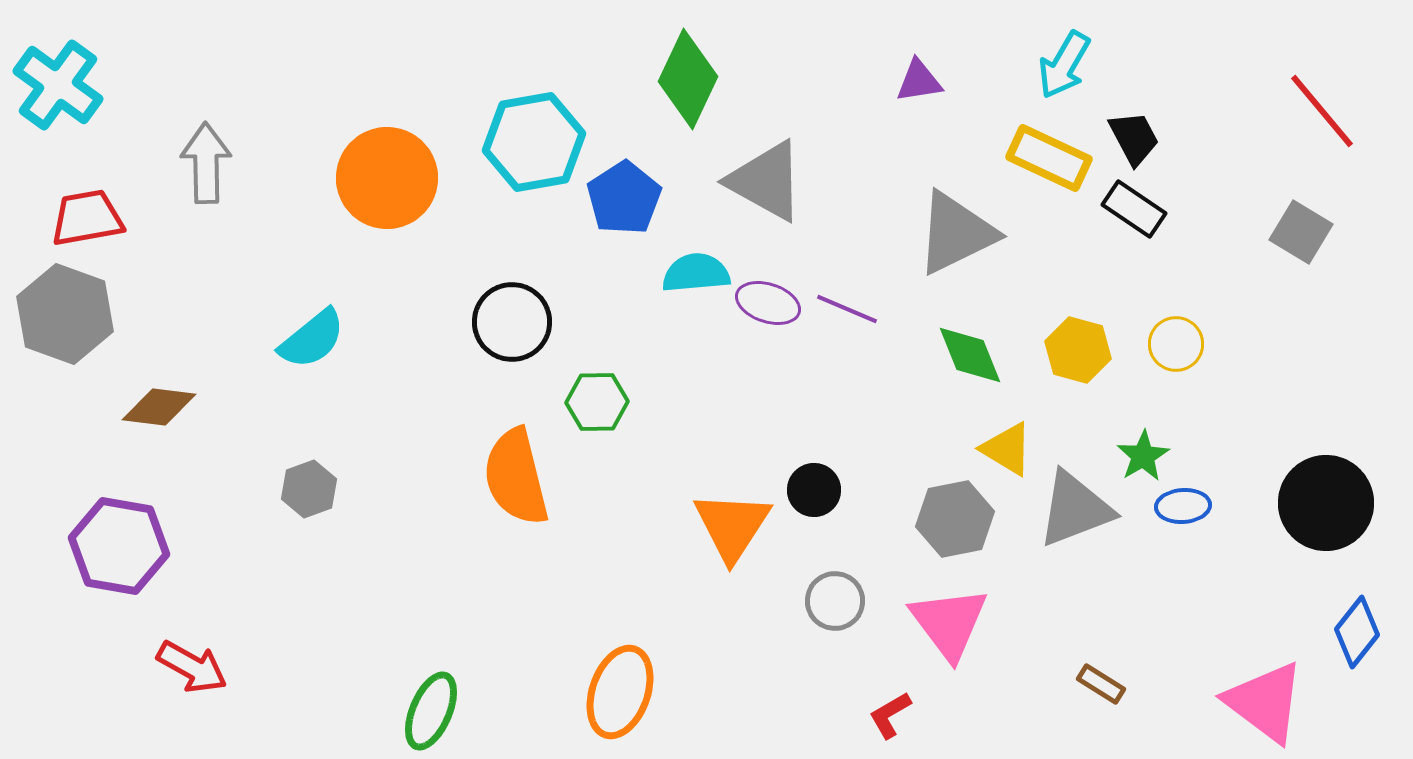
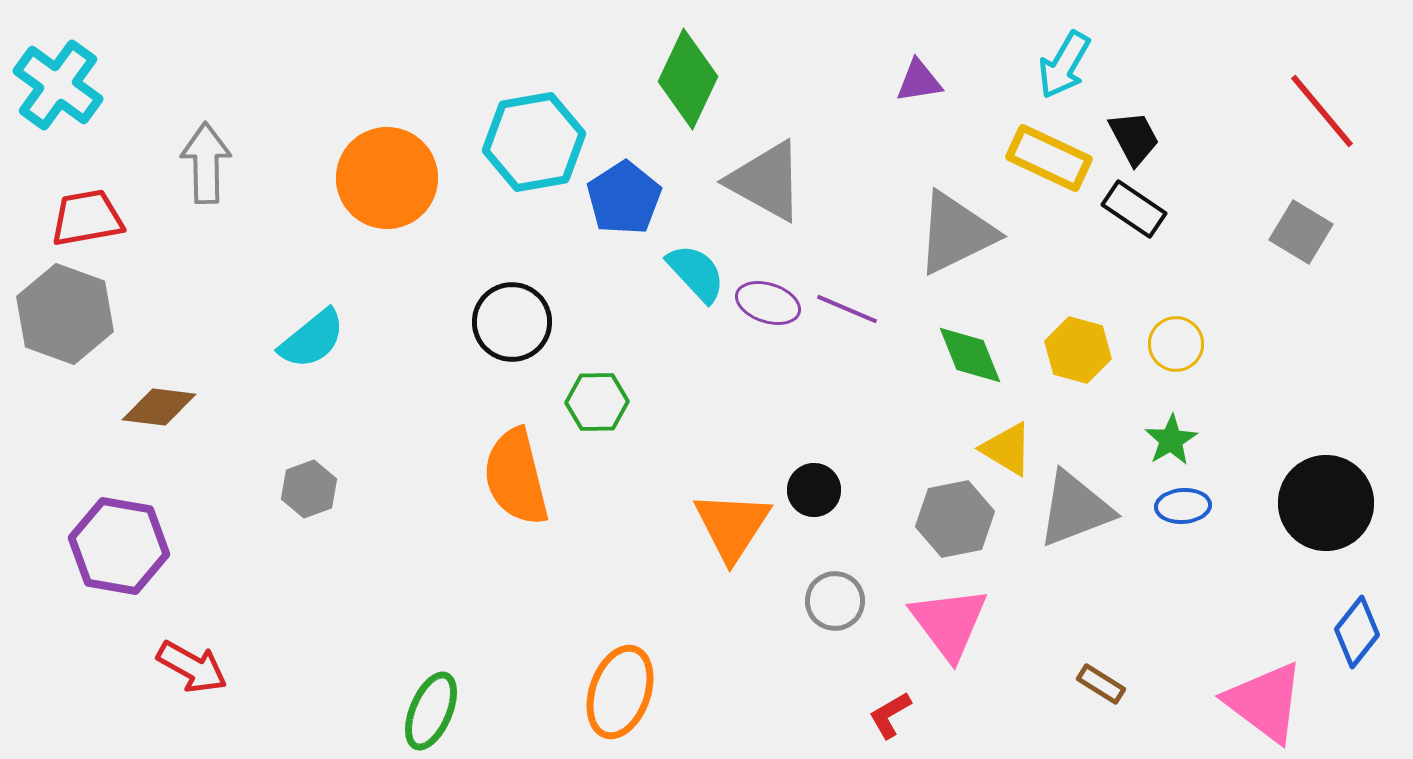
cyan semicircle at (696, 273): rotated 52 degrees clockwise
green star at (1143, 456): moved 28 px right, 16 px up
